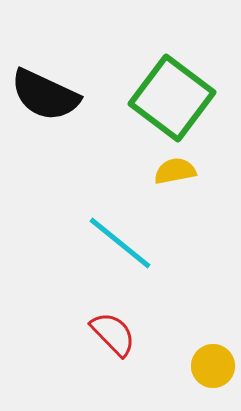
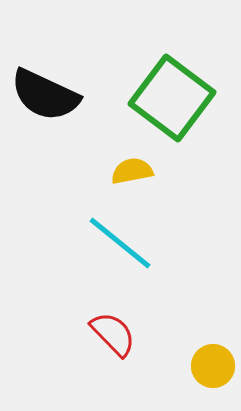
yellow semicircle: moved 43 px left
